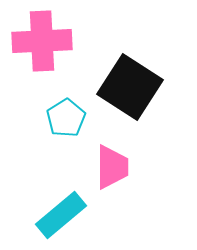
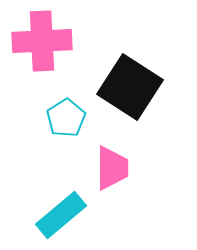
pink trapezoid: moved 1 px down
